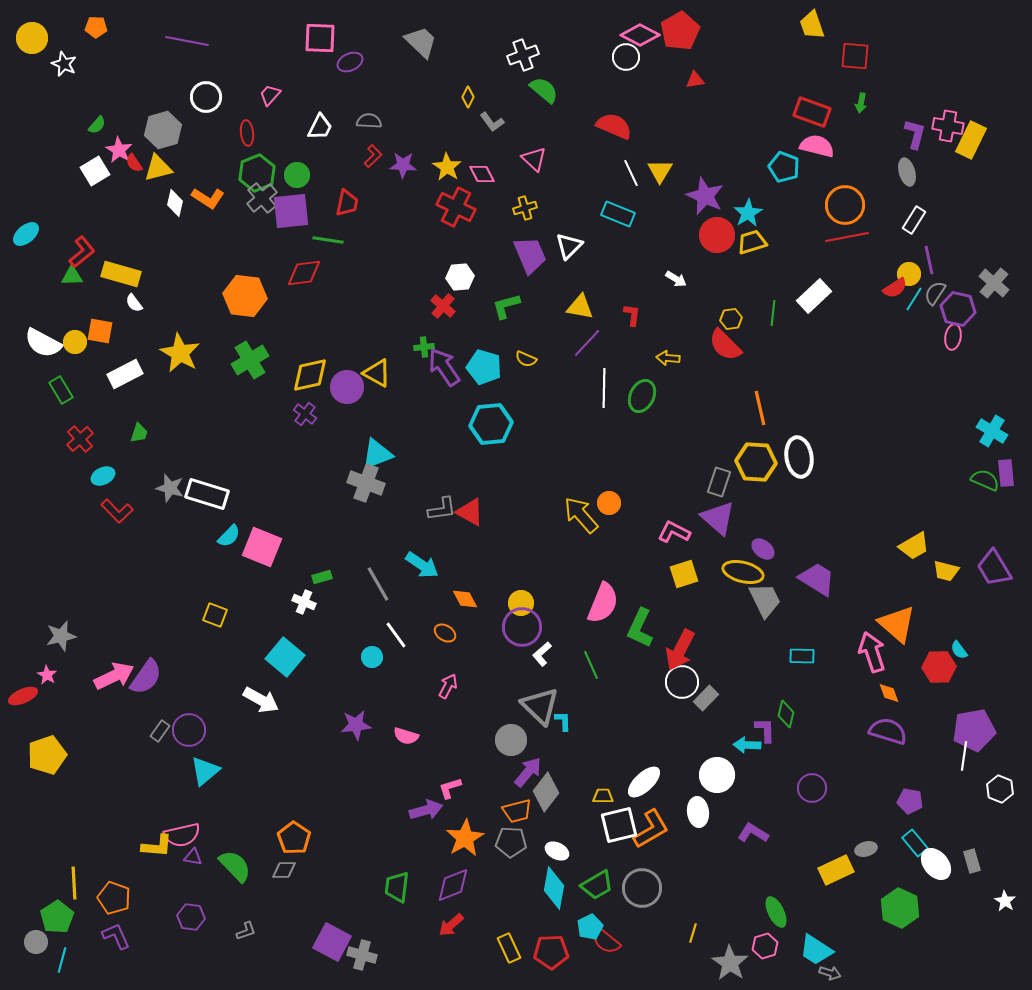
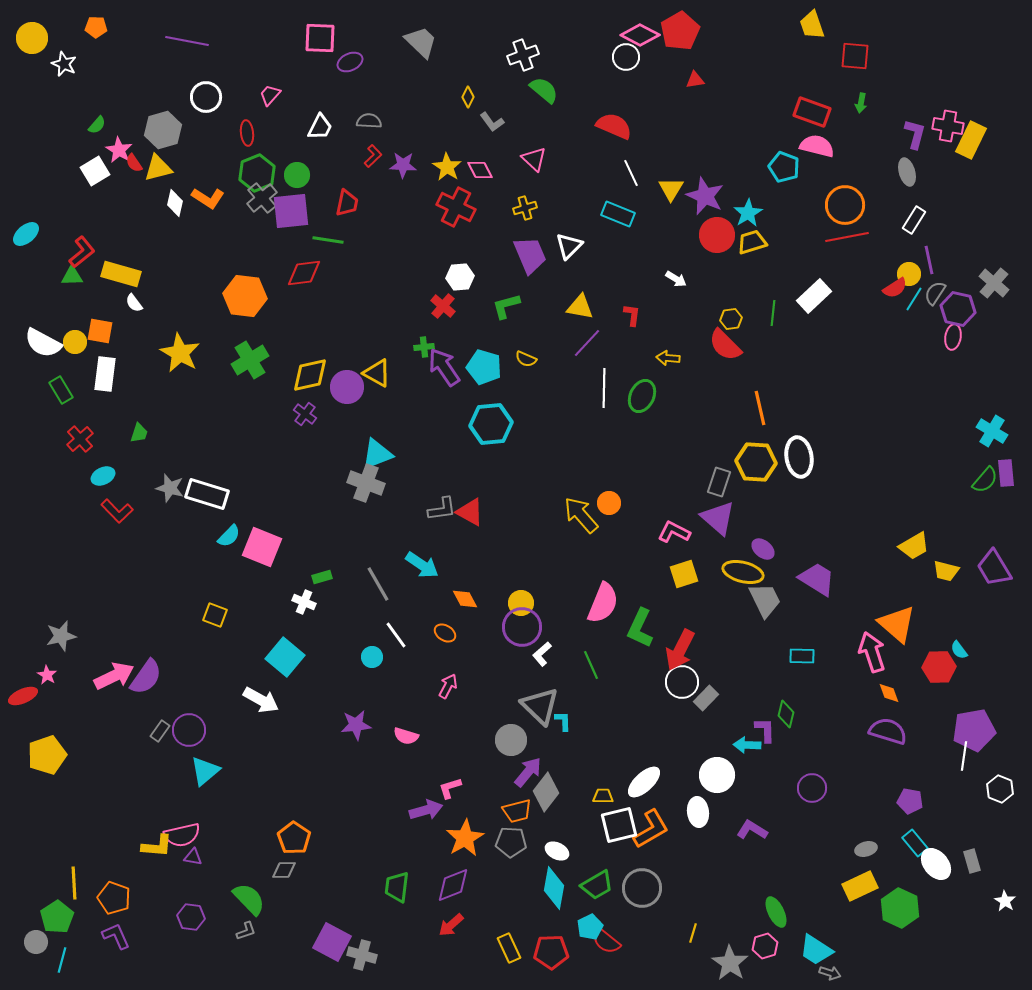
yellow triangle at (660, 171): moved 11 px right, 18 px down
pink diamond at (482, 174): moved 2 px left, 4 px up
white rectangle at (125, 374): moved 20 px left; rotated 56 degrees counterclockwise
green semicircle at (985, 480): rotated 108 degrees clockwise
purple L-shape at (753, 833): moved 1 px left, 3 px up
green semicircle at (235, 866): moved 14 px right, 33 px down
yellow rectangle at (836, 870): moved 24 px right, 16 px down
